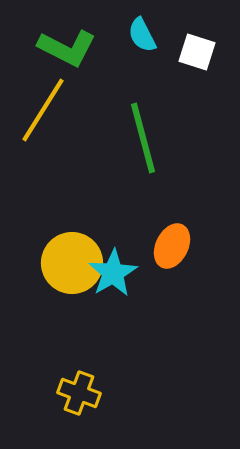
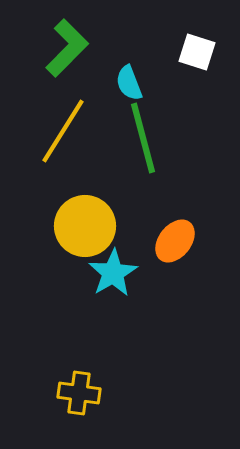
cyan semicircle: moved 13 px left, 48 px down; rotated 6 degrees clockwise
green L-shape: rotated 72 degrees counterclockwise
yellow line: moved 20 px right, 21 px down
orange ellipse: moved 3 px right, 5 px up; rotated 12 degrees clockwise
yellow circle: moved 13 px right, 37 px up
yellow cross: rotated 12 degrees counterclockwise
